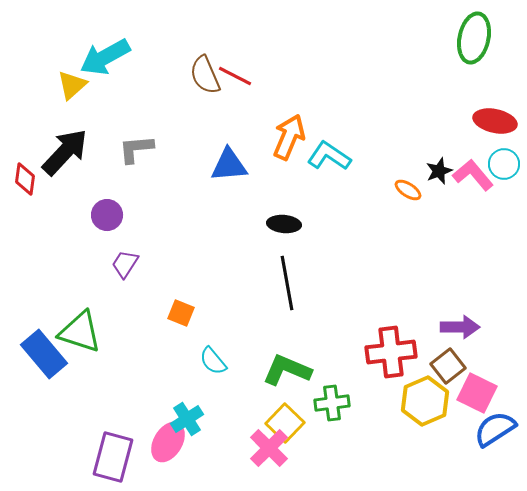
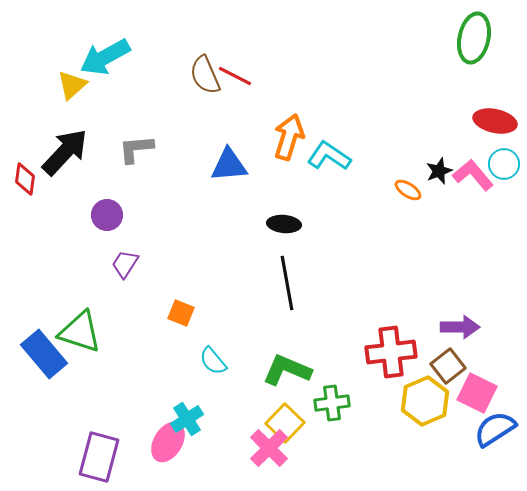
orange arrow: rotated 6 degrees counterclockwise
purple rectangle: moved 14 px left
